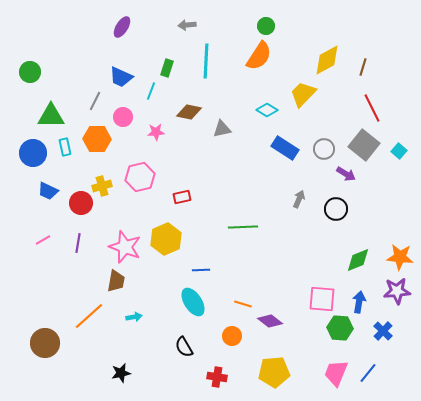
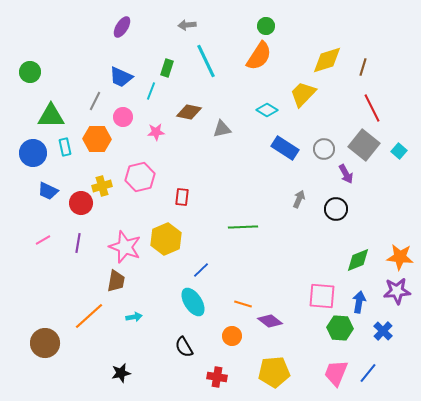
yellow diamond at (327, 60): rotated 12 degrees clockwise
cyan line at (206, 61): rotated 28 degrees counterclockwise
purple arrow at (346, 174): rotated 30 degrees clockwise
red rectangle at (182, 197): rotated 72 degrees counterclockwise
blue line at (201, 270): rotated 42 degrees counterclockwise
pink square at (322, 299): moved 3 px up
